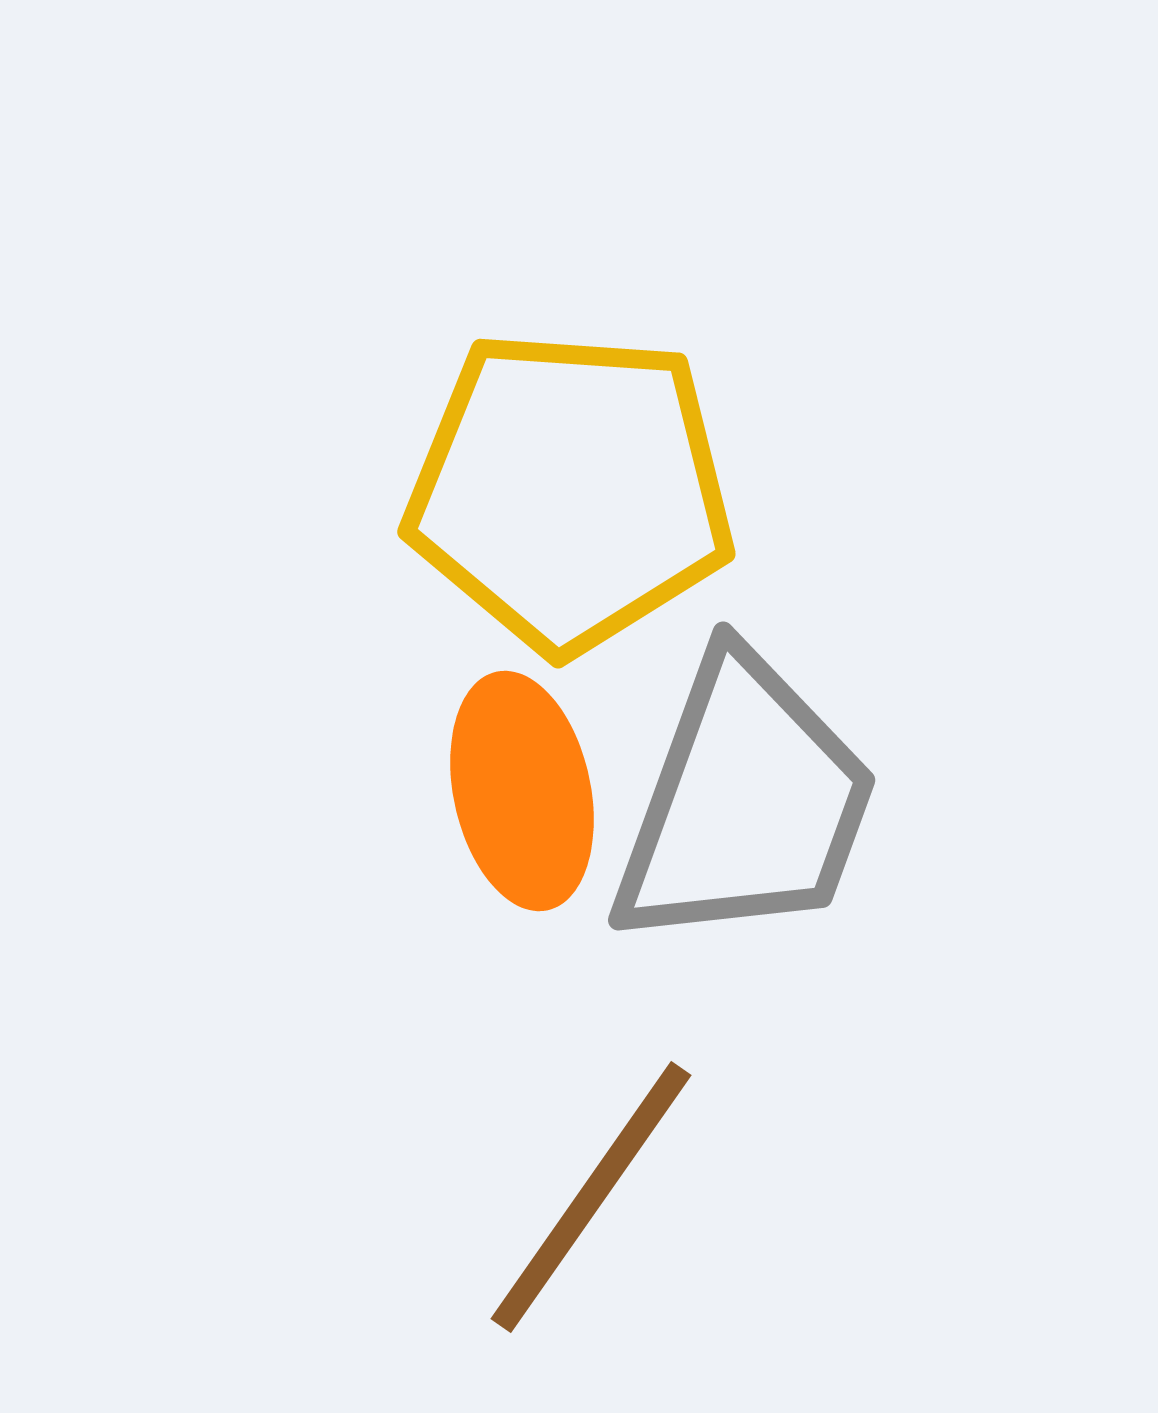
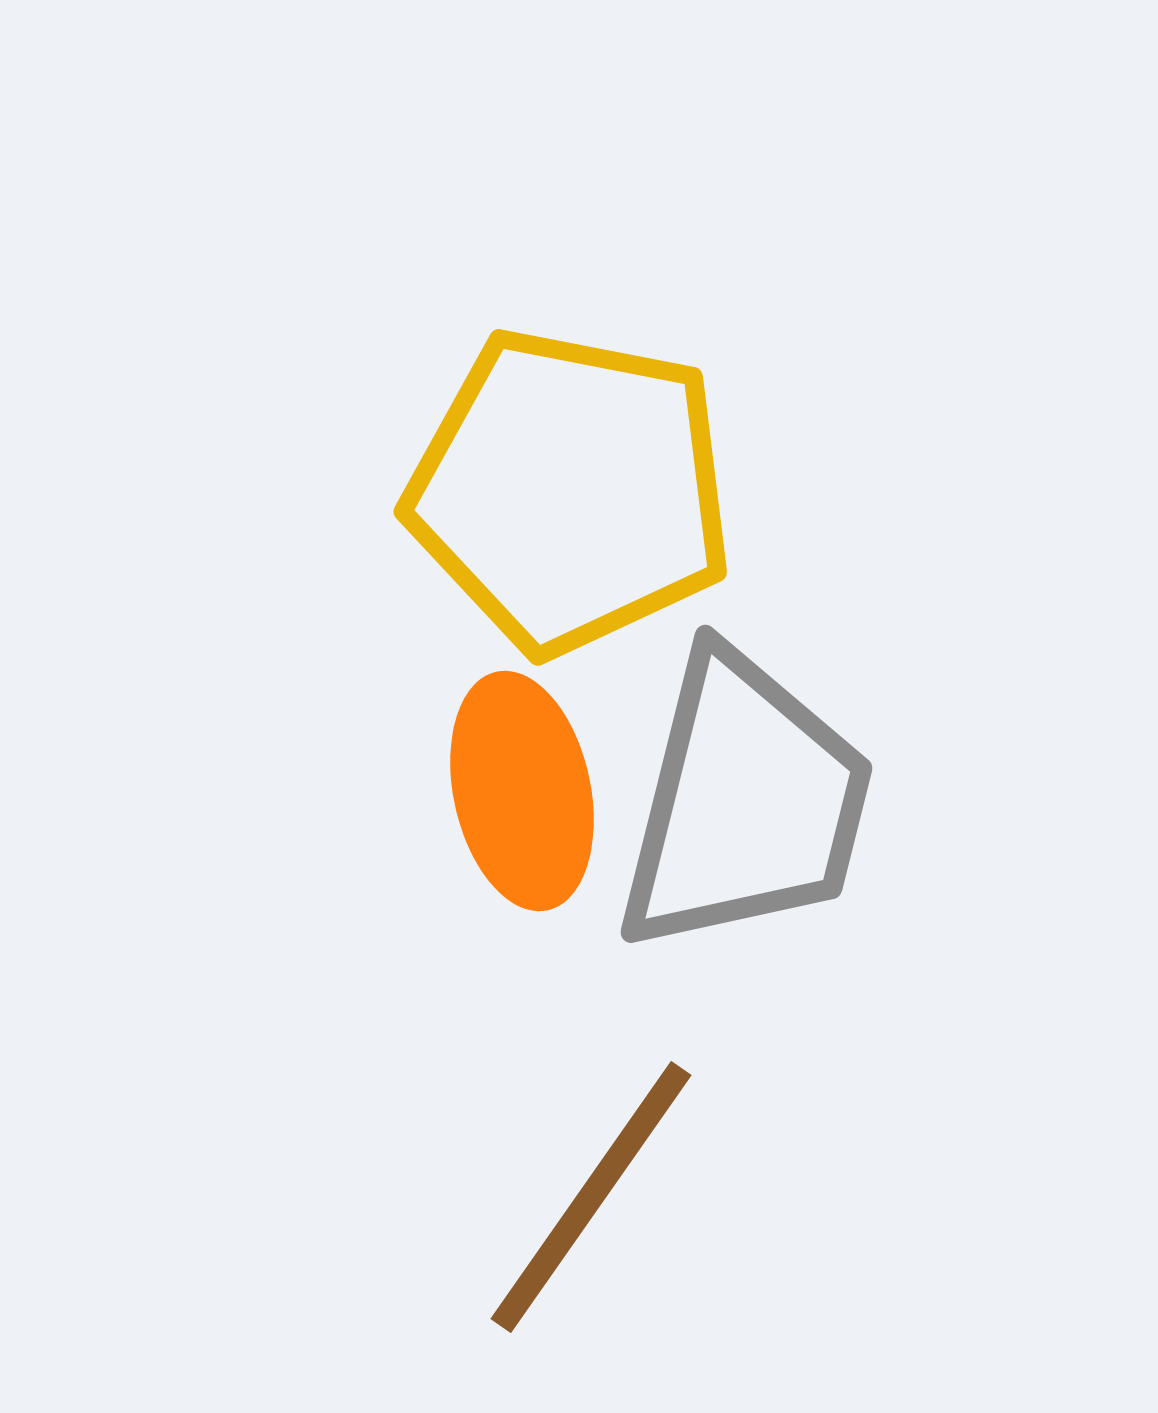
yellow pentagon: rotated 7 degrees clockwise
gray trapezoid: rotated 6 degrees counterclockwise
